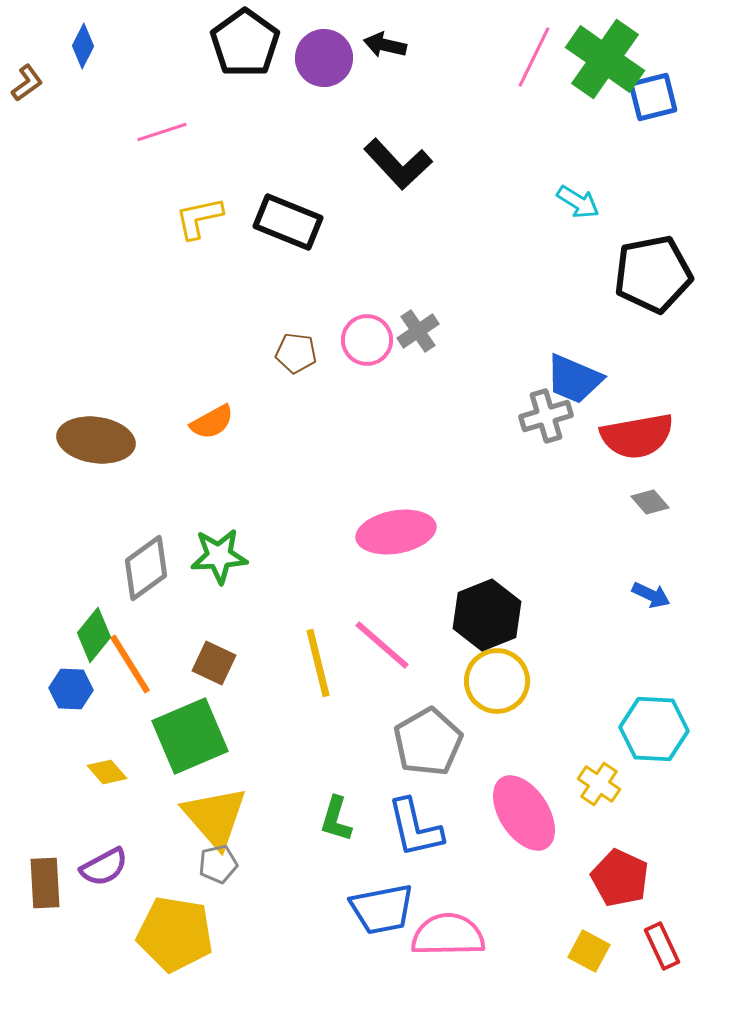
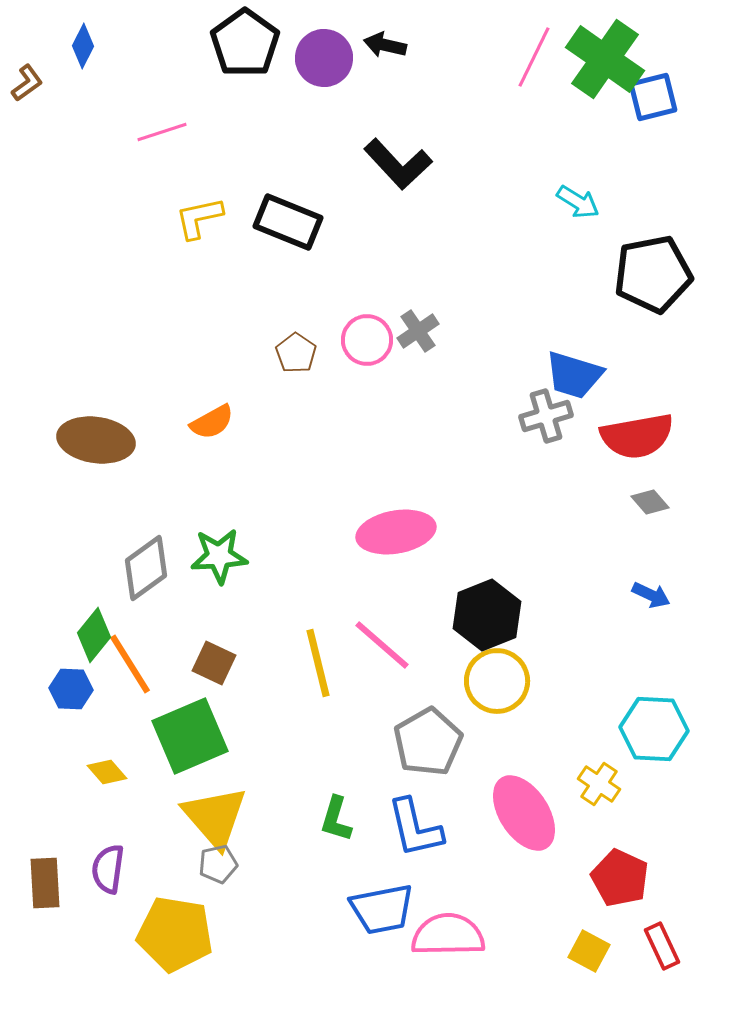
brown pentagon at (296, 353): rotated 27 degrees clockwise
blue trapezoid at (574, 379): moved 4 px up; rotated 6 degrees counterclockwise
purple semicircle at (104, 867): moved 4 px right, 2 px down; rotated 126 degrees clockwise
